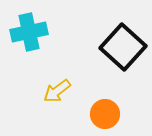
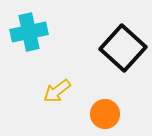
black square: moved 1 px down
